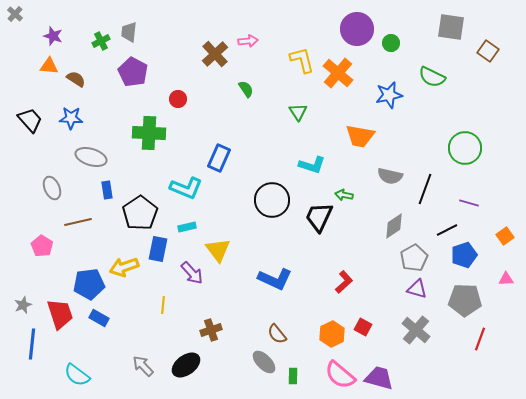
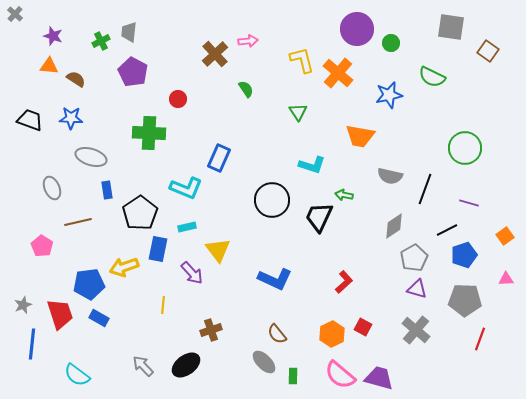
black trapezoid at (30, 120): rotated 28 degrees counterclockwise
